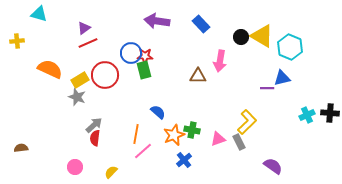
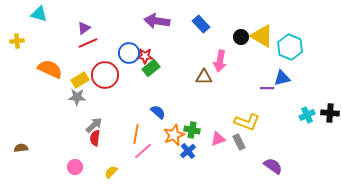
blue circle: moved 2 px left
green rectangle: moved 7 px right, 2 px up; rotated 66 degrees clockwise
brown triangle: moved 6 px right, 1 px down
gray star: rotated 18 degrees counterclockwise
yellow L-shape: rotated 65 degrees clockwise
blue cross: moved 4 px right, 9 px up
